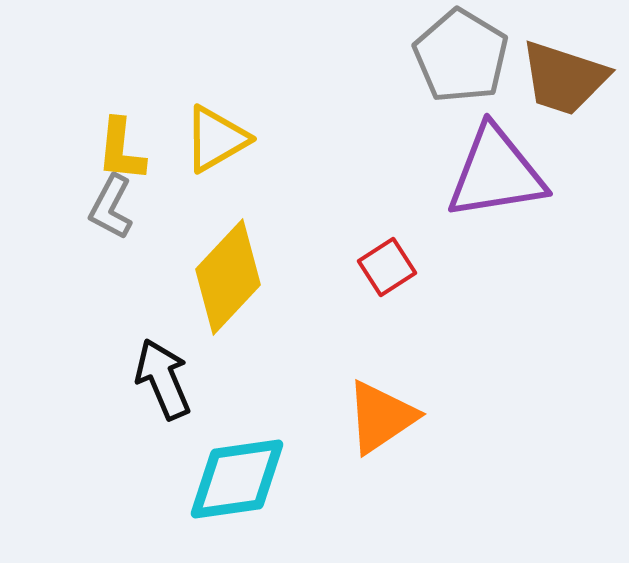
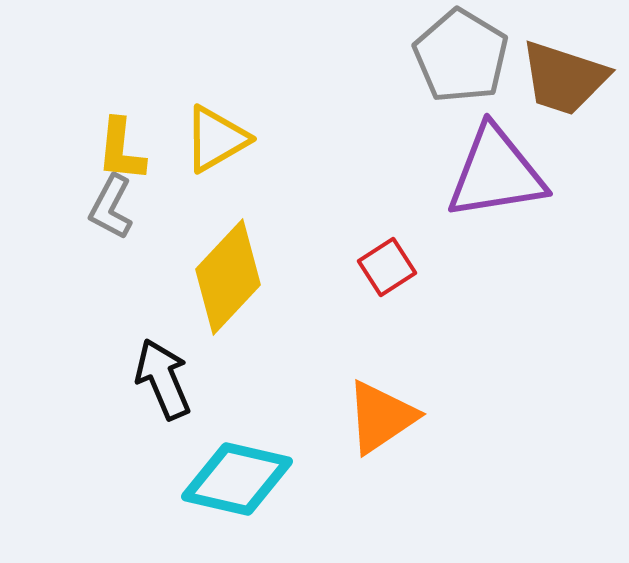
cyan diamond: rotated 21 degrees clockwise
